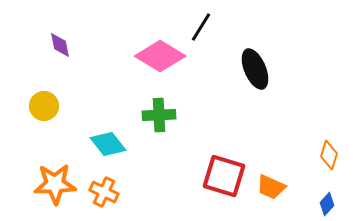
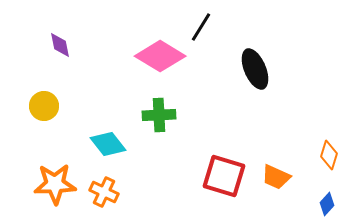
orange trapezoid: moved 5 px right, 10 px up
